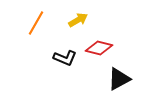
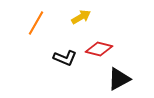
yellow arrow: moved 3 px right, 3 px up
red diamond: moved 1 px down
